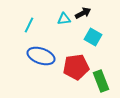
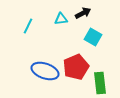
cyan triangle: moved 3 px left
cyan line: moved 1 px left, 1 px down
blue ellipse: moved 4 px right, 15 px down
red pentagon: rotated 15 degrees counterclockwise
green rectangle: moved 1 px left, 2 px down; rotated 15 degrees clockwise
